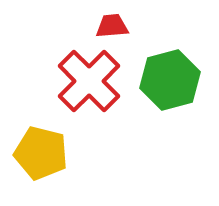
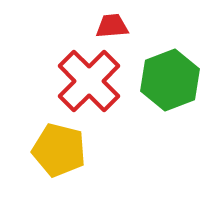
green hexagon: rotated 6 degrees counterclockwise
yellow pentagon: moved 18 px right, 3 px up
